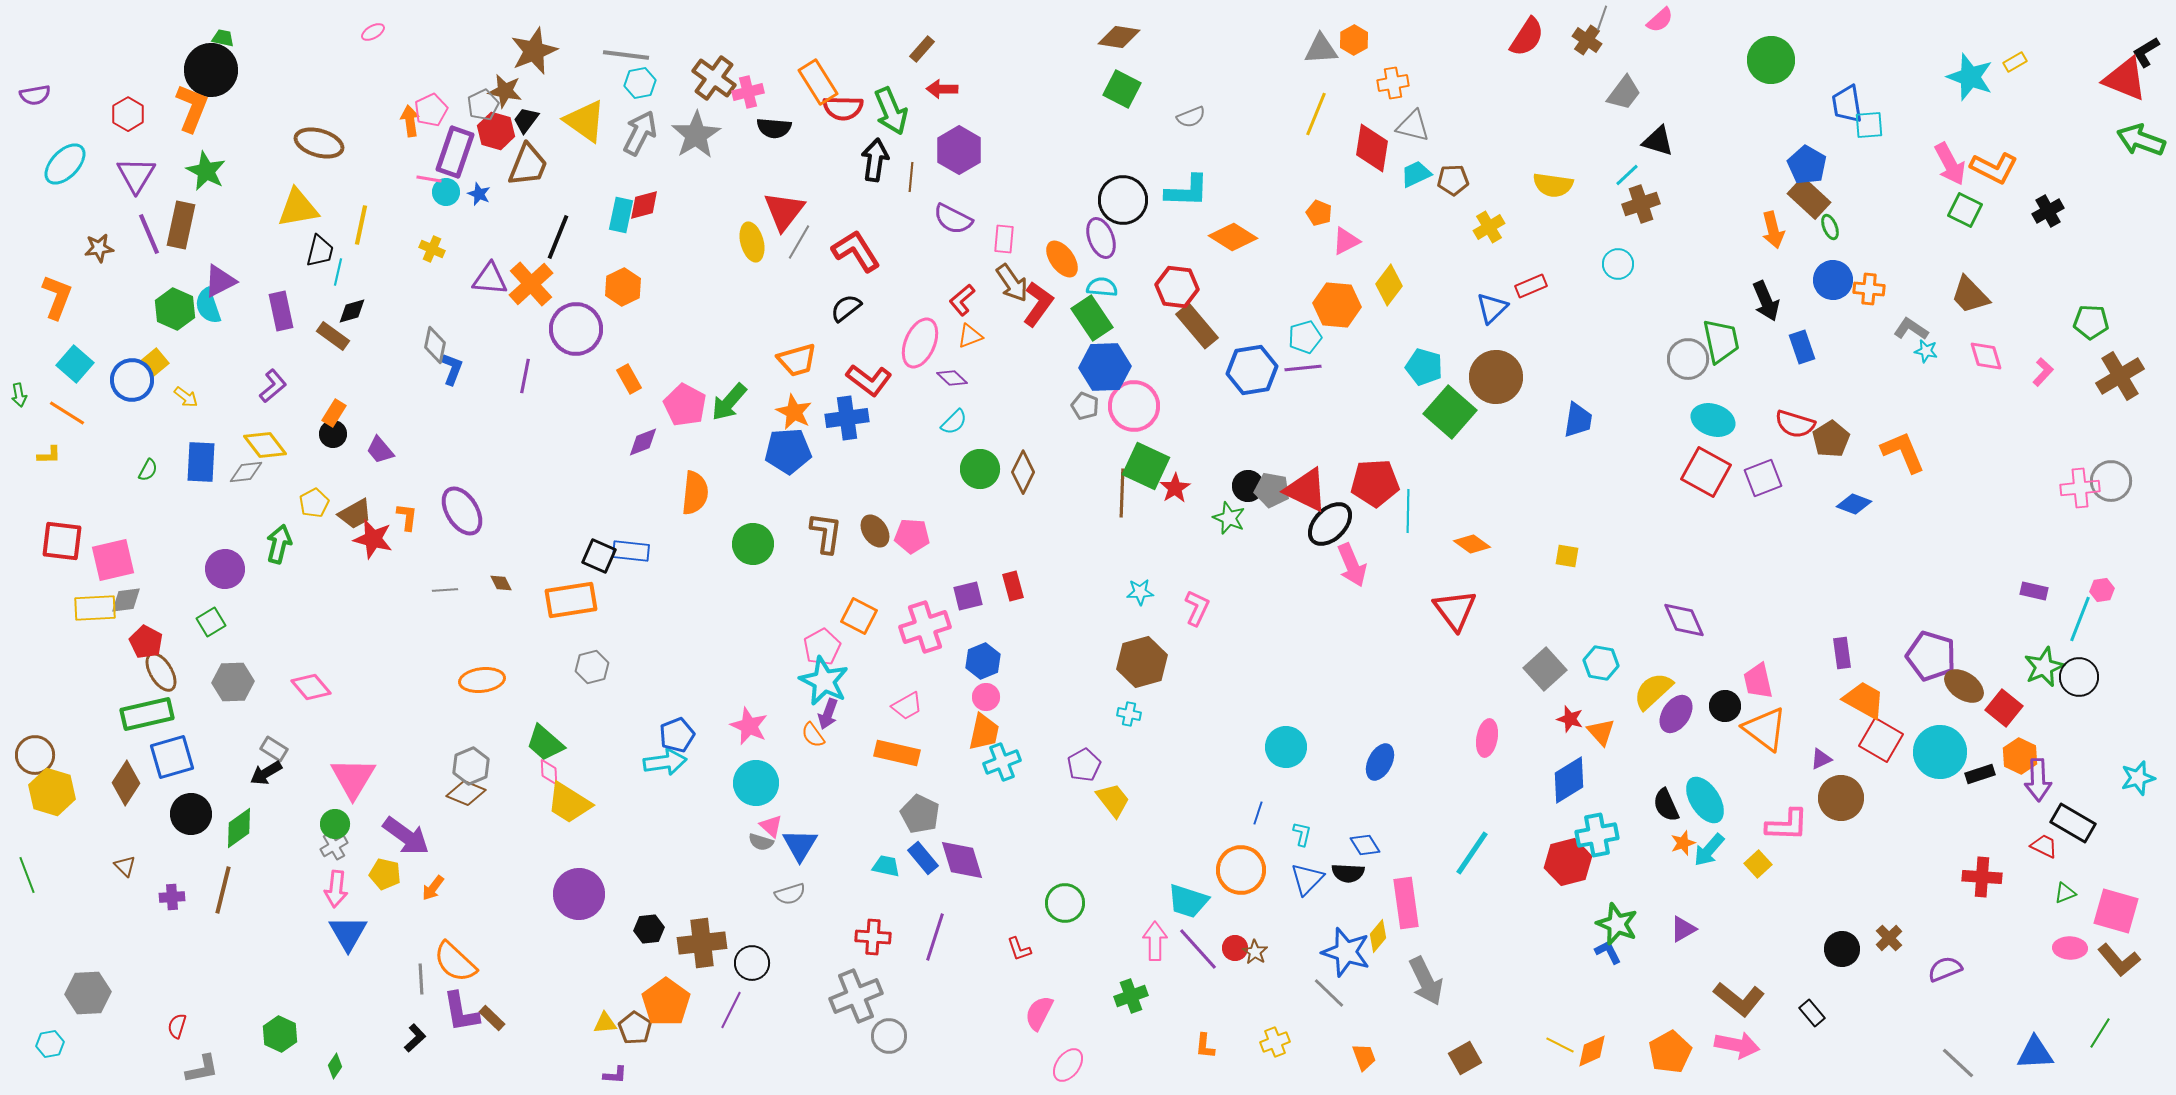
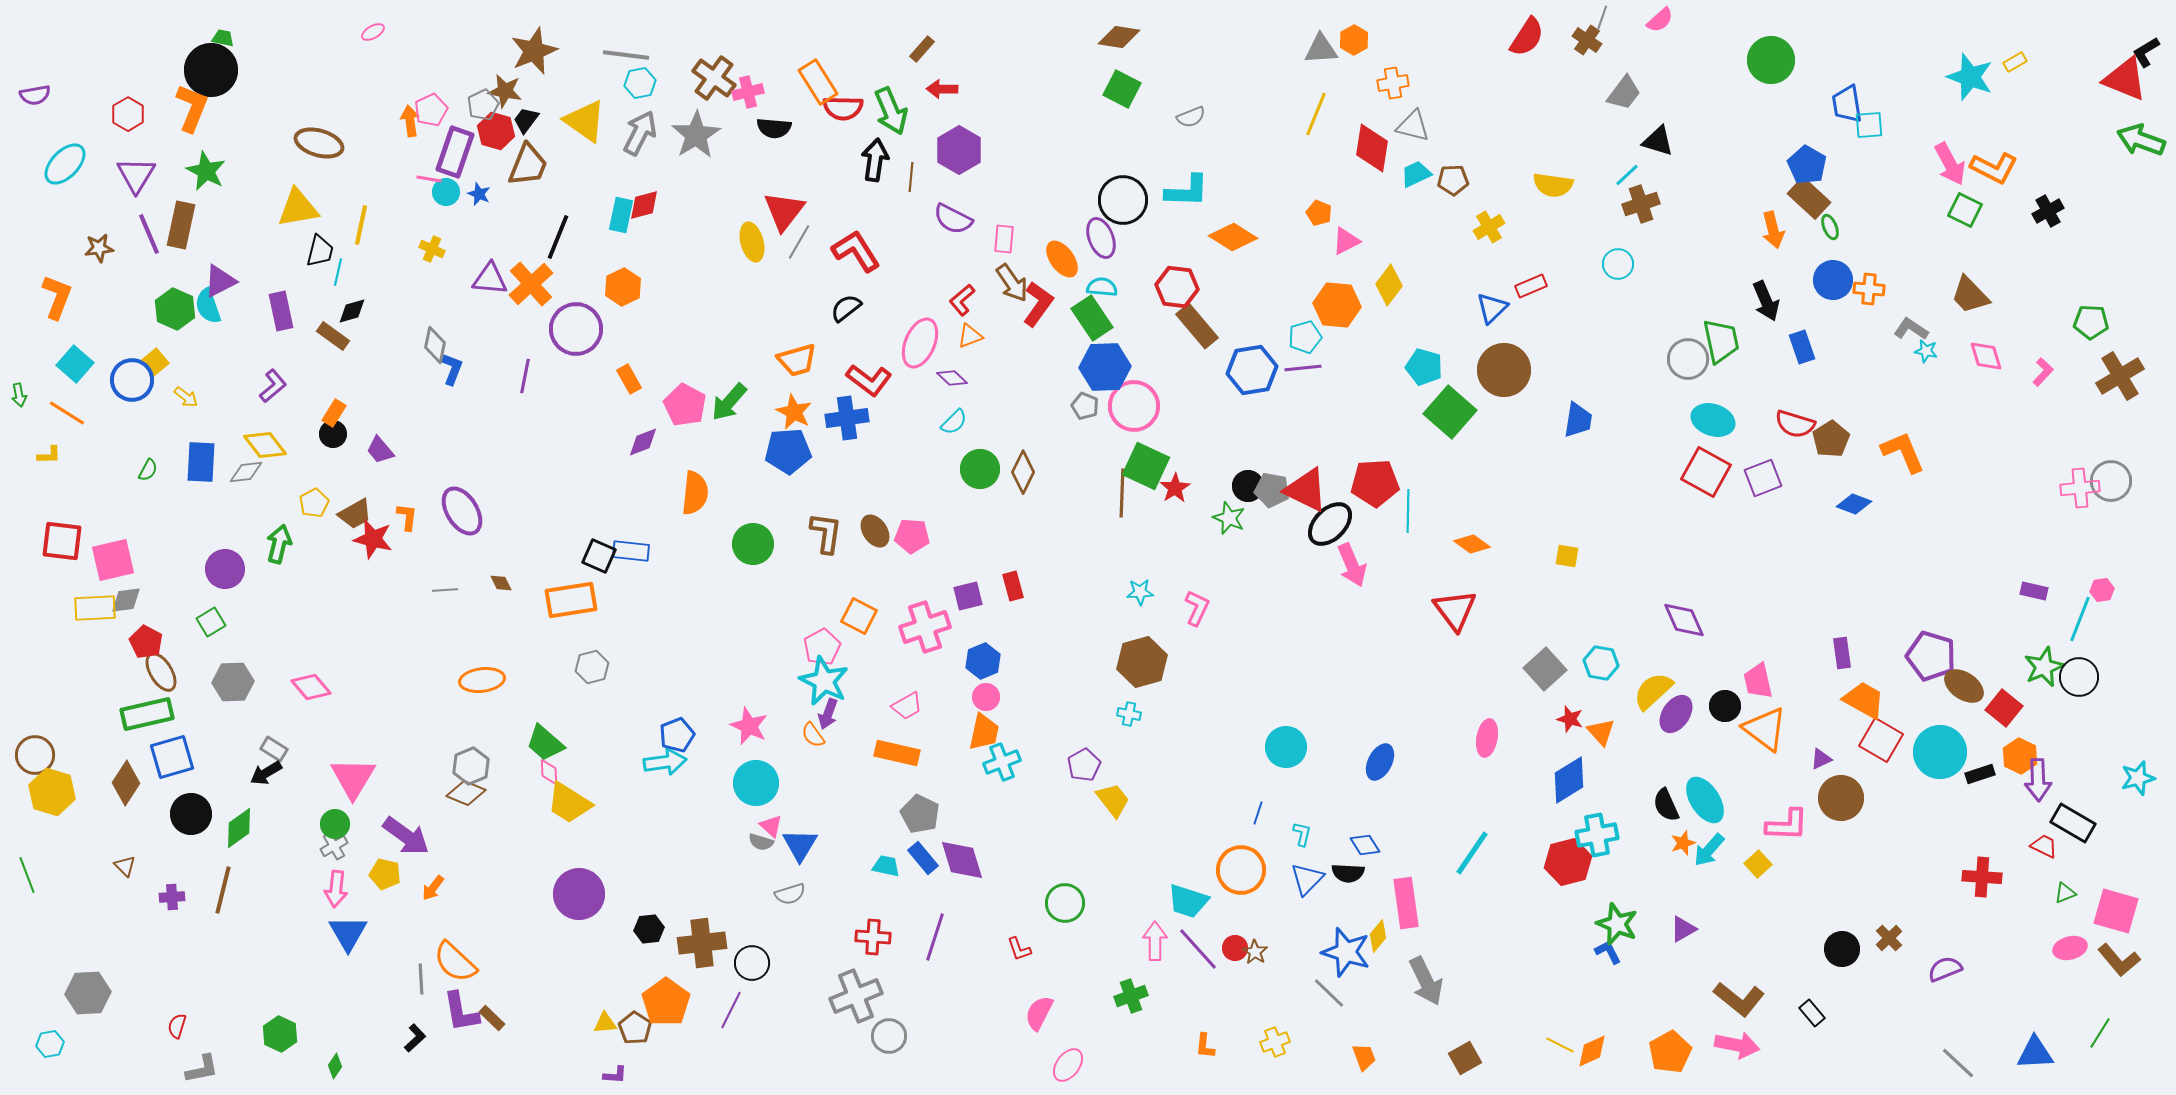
brown circle at (1496, 377): moved 8 px right, 7 px up
pink ellipse at (2070, 948): rotated 16 degrees counterclockwise
